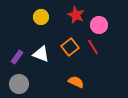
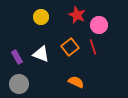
red star: moved 1 px right
red line: rotated 14 degrees clockwise
purple rectangle: rotated 64 degrees counterclockwise
